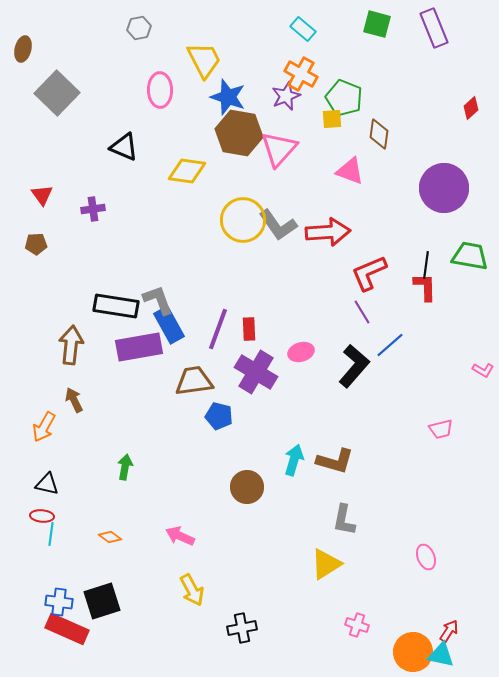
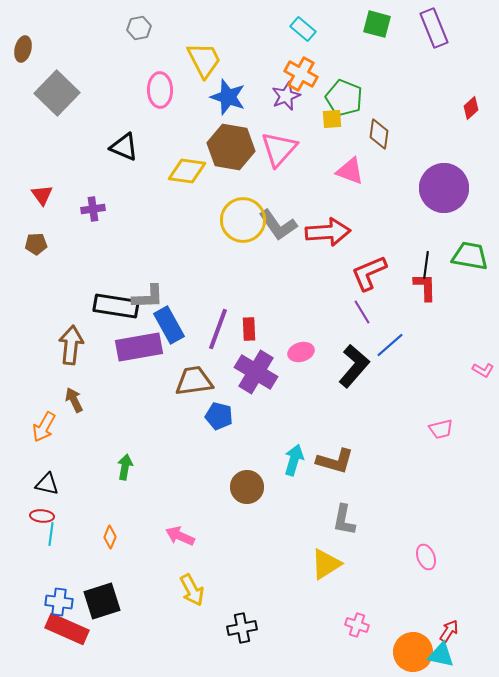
brown hexagon at (239, 133): moved 8 px left, 14 px down
gray L-shape at (158, 300): moved 10 px left, 3 px up; rotated 108 degrees clockwise
orange diamond at (110, 537): rotated 75 degrees clockwise
